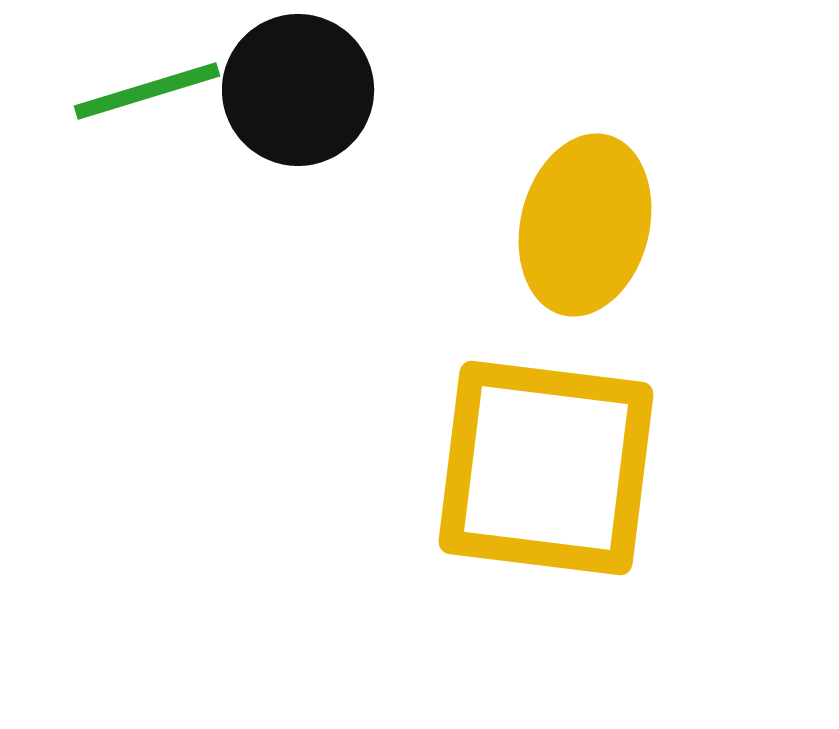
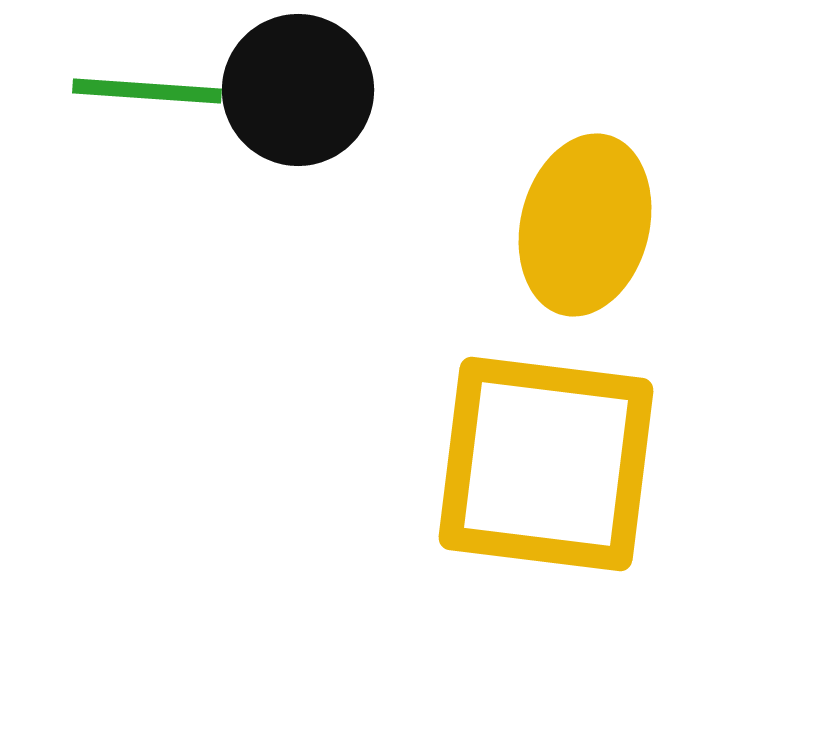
green line: rotated 21 degrees clockwise
yellow square: moved 4 px up
